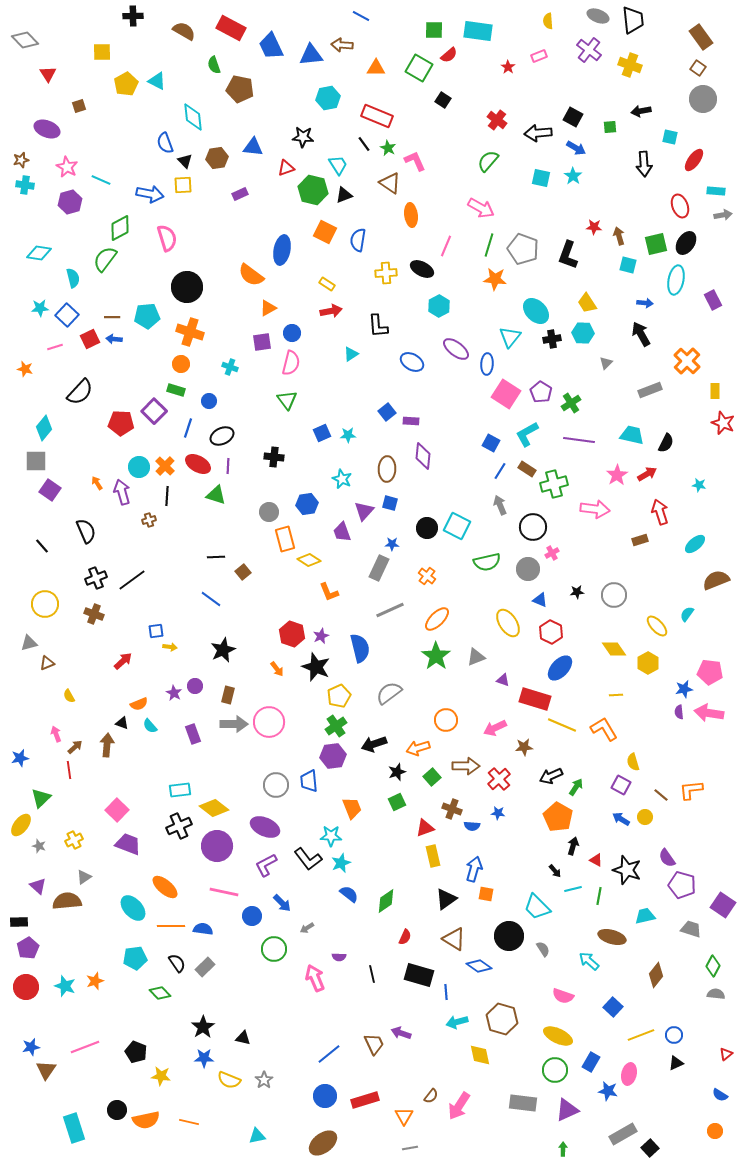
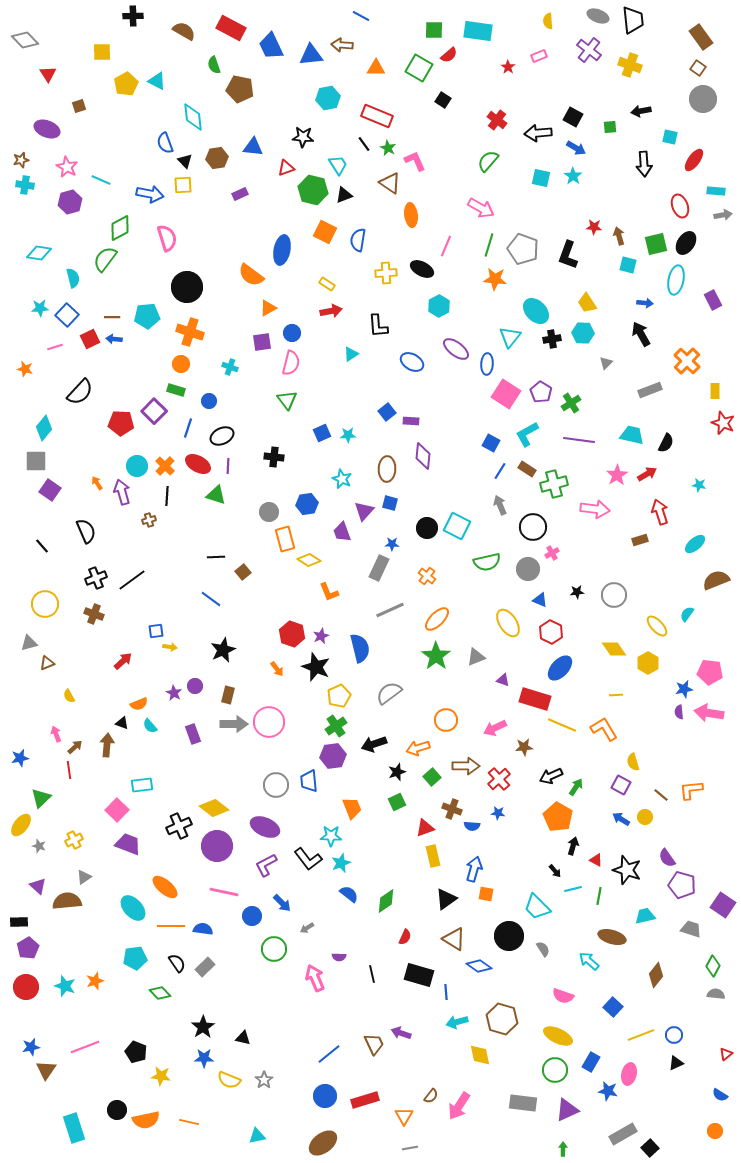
cyan circle at (139, 467): moved 2 px left, 1 px up
cyan rectangle at (180, 790): moved 38 px left, 5 px up
